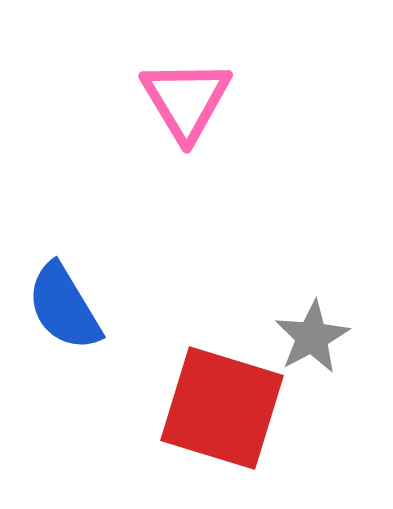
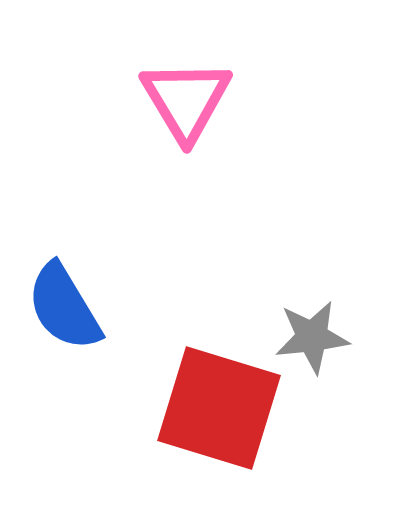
gray star: rotated 22 degrees clockwise
red square: moved 3 px left
